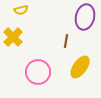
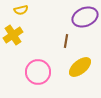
purple ellipse: rotated 55 degrees clockwise
yellow cross: moved 2 px up; rotated 12 degrees clockwise
yellow ellipse: rotated 15 degrees clockwise
